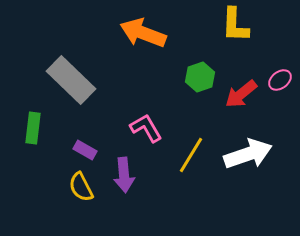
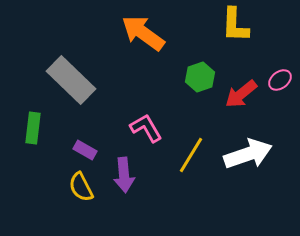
orange arrow: rotated 15 degrees clockwise
